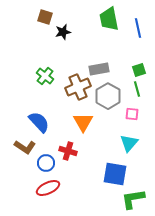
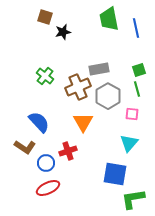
blue line: moved 2 px left
red cross: rotated 36 degrees counterclockwise
